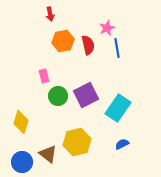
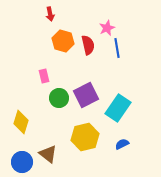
orange hexagon: rotated 25 degrees clockwise
green circle: moved 1 px right, 2 px down
yellow hexagon: moved 8 px right, 5 px up
